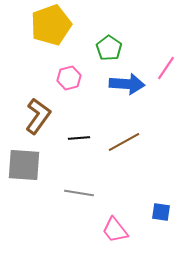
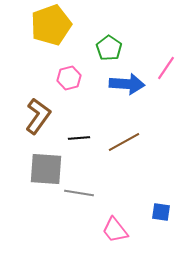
gray square: moved 22 px right, 4 px down
